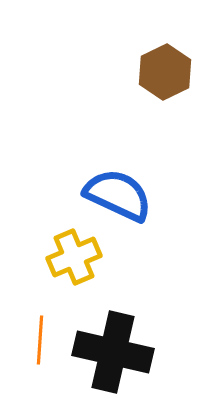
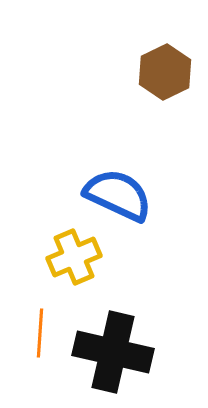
orange line: moved 7 px up
